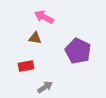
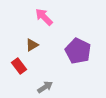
pink arrow: rotated 18 degrees clockwise
brown triangle: moved 3 px left, 7 px down; rotated 40 degrees counterclockwise
red rectangle: moved 7 px left; rotated 63 degrees clockwise
